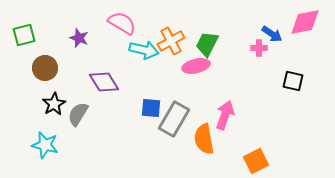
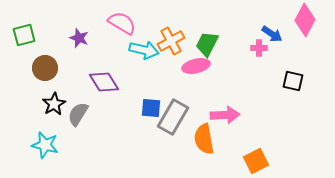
pink diamond: moved 2 px up; rotated 52 degrees counterclockwise
pink arrow: rotated 68 degrees clockwise
gray rectangle: moved 1 px left, 2 px up
